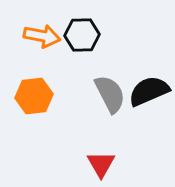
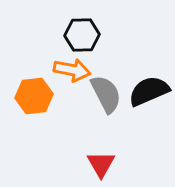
orange arrow: moved 30 px right, 34 px down
gray semicircle: moved 4 px left
